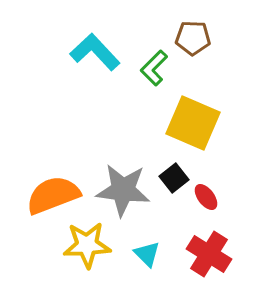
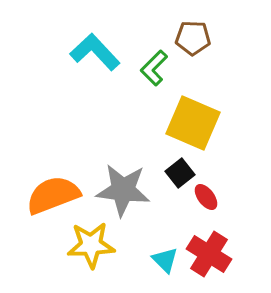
black square: moved 6 px right, 5 px up
yellow star: moved 4 px right
cyan triangle: moved 18 px right, 6 px down
